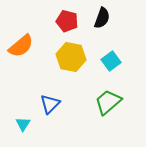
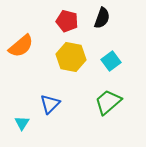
cyan triangle: moved 1 px left, 1 px up
